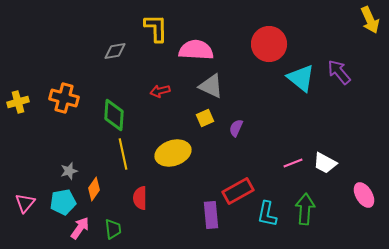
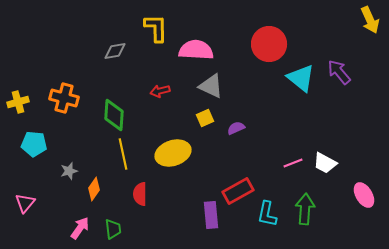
purple semicircle: rotated 42 degrees clockwise
red semicircle: moved 4 px up
cyan pentagon: moved 29 px left, 58 px up; rotated 15 degrees clockwise
